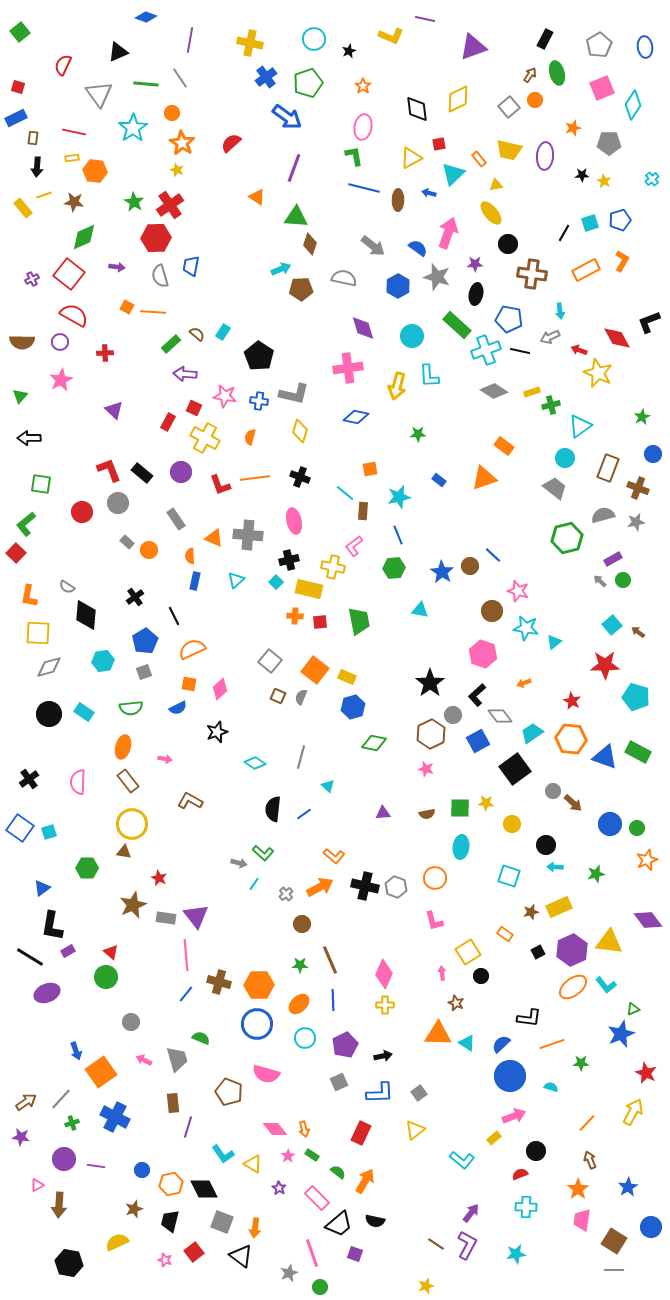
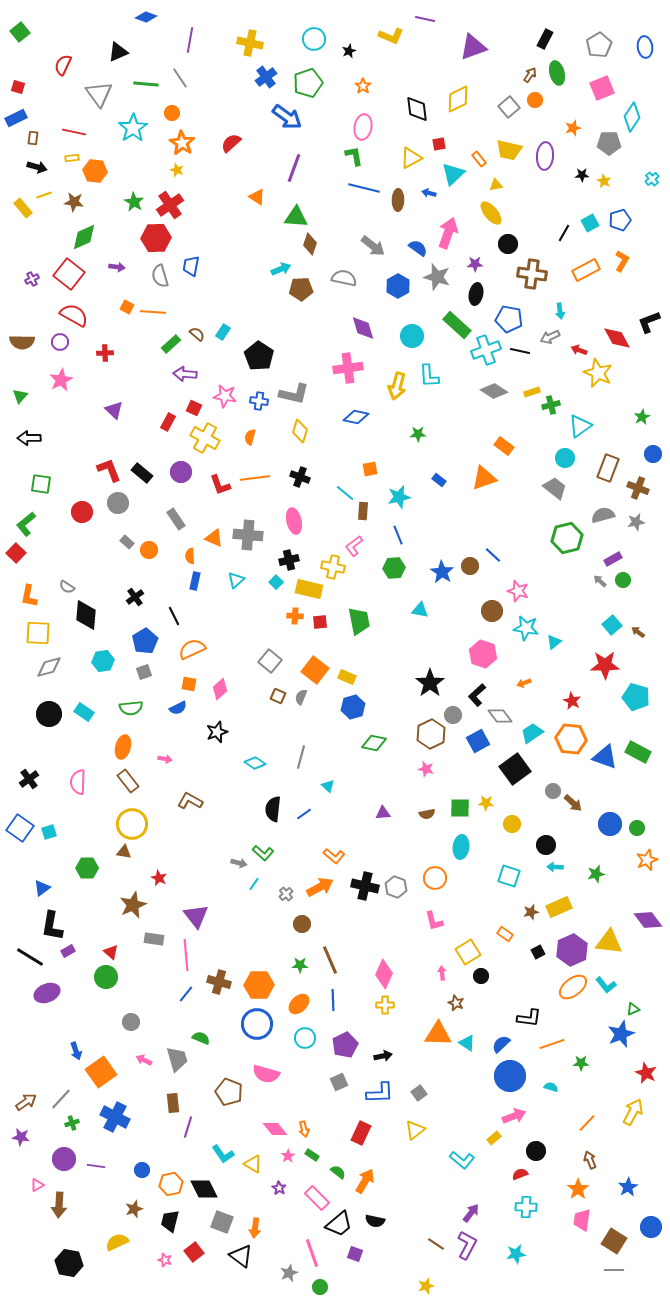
cyan diamond at (633, 105): moved 1 px left, 12 px down
black arrow at (37, 167): rotated 78 degrees counterclockwise
cyan square at (590, 223): rotated 12 degrees counterclockwise
gray rectangle at (166, 918): moved 12 px left, 21 px down
